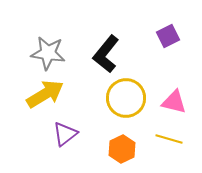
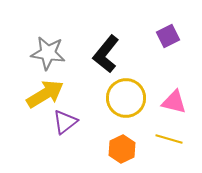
purple triangle: moved 12 px up
